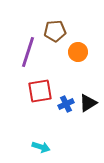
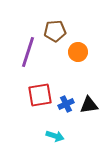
red square: moved 4 px down
black triangle: moved 1 px right, 2 px down; rotated 24 degrees clockwise
cyan arrow: moved 14 px right, 11 px up
